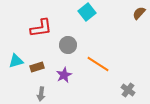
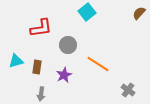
brown rectangle: rotated 64 degrees counterclockwise
